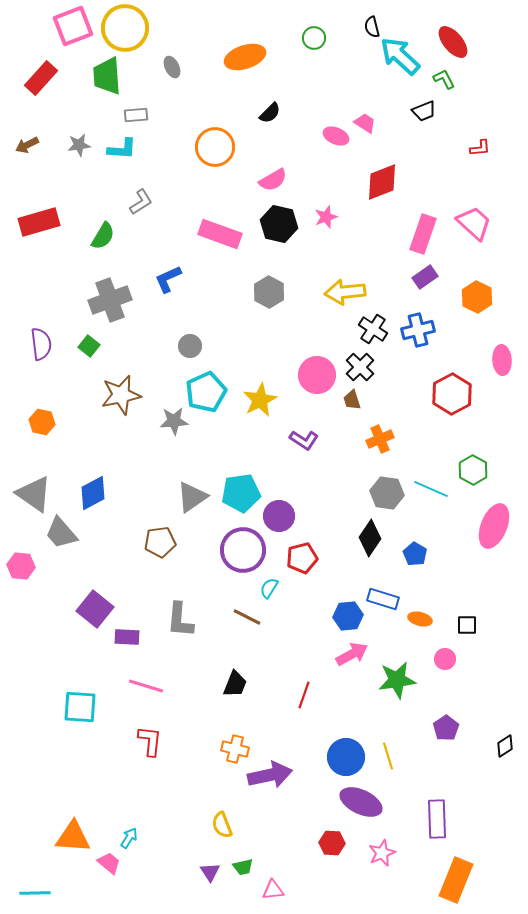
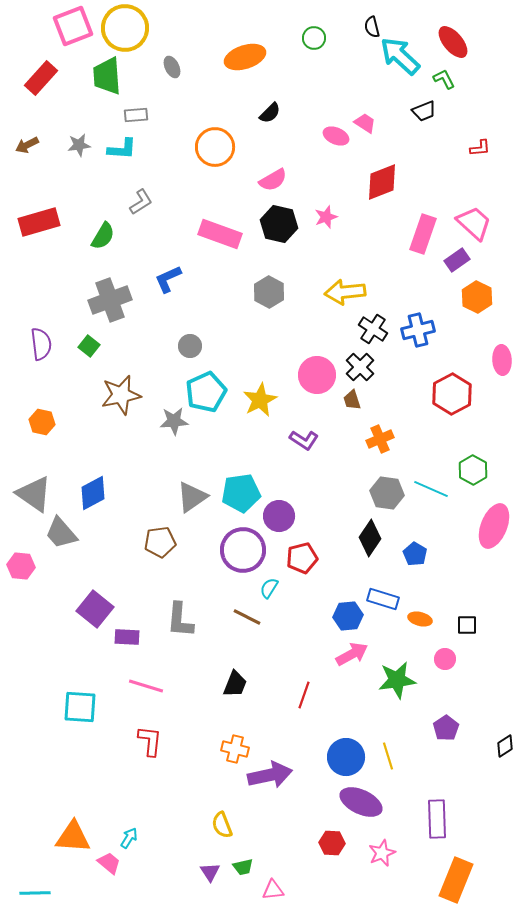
purple rectangle at (425, 277): moved 32 px right, 17 px up
